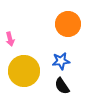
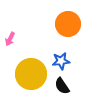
pink arrow: rotated 40 degrees clockwise
yellow circle: moved 7 px right, 3 px down
